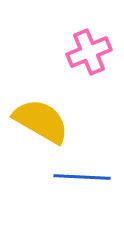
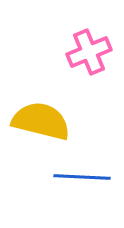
yellow semicircle: rotated 16 degrees counterclockwise
